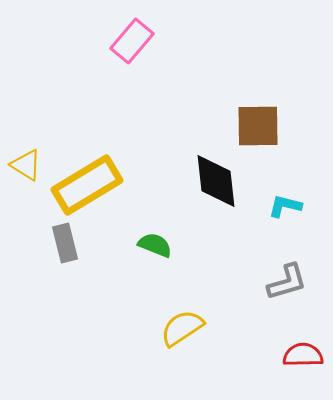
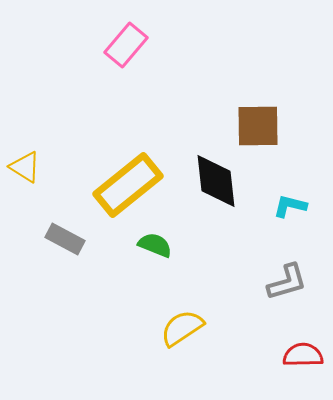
pink rectangle: moved 6 px left, 4 px down
yellow triangle: moved 1 px left, 2 px down
yellow rectangle: moved 41 px right; rotated 8 degrees counterclockwise
cyan L-shape: moved 5 px right
gray rectangle: moved 4 px up; rotated 48 degrees counterclockwise
